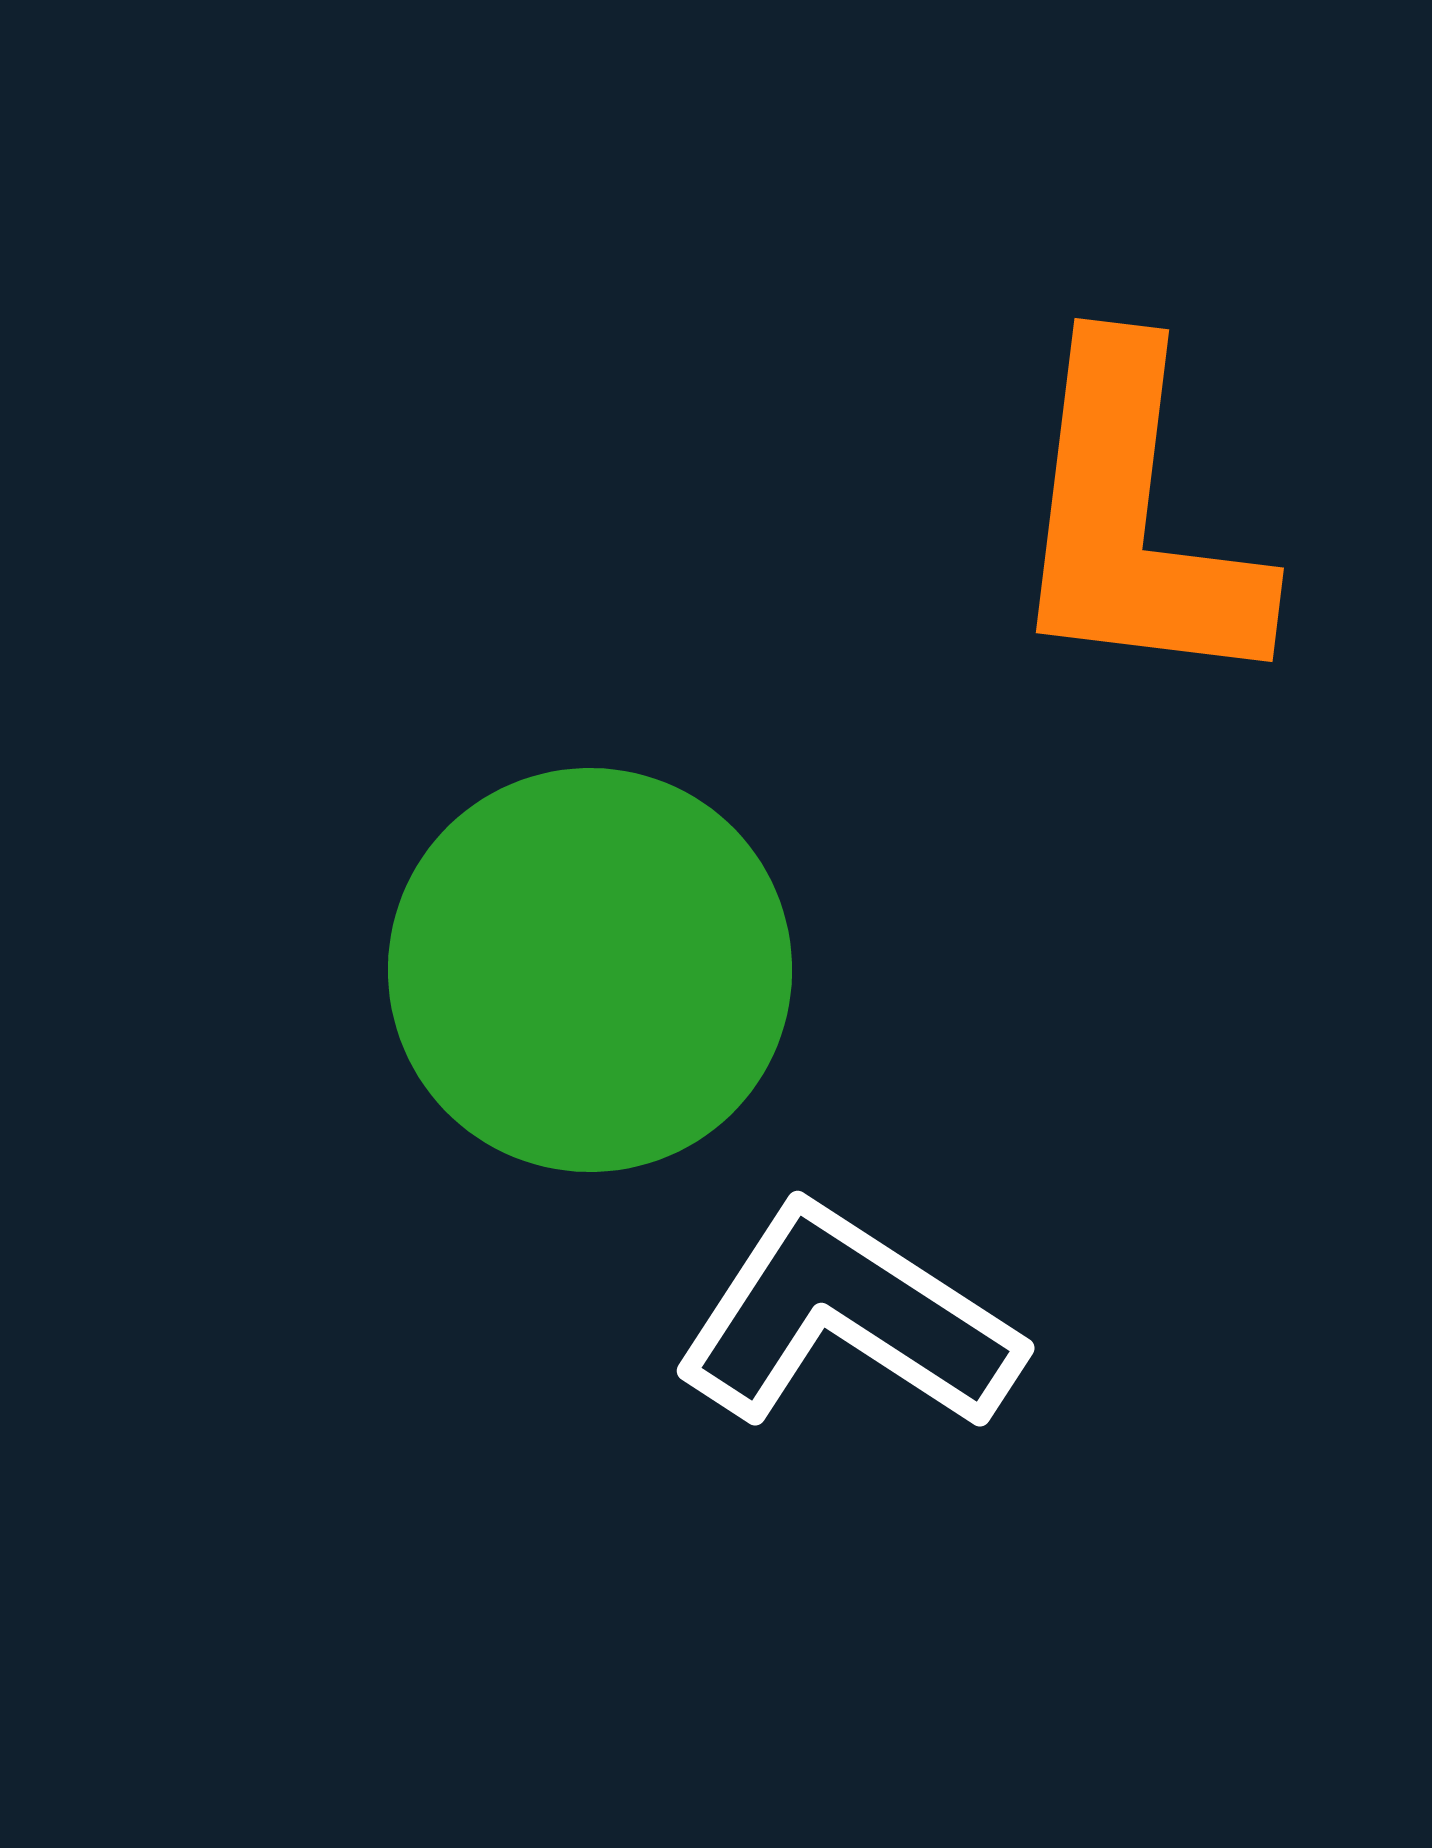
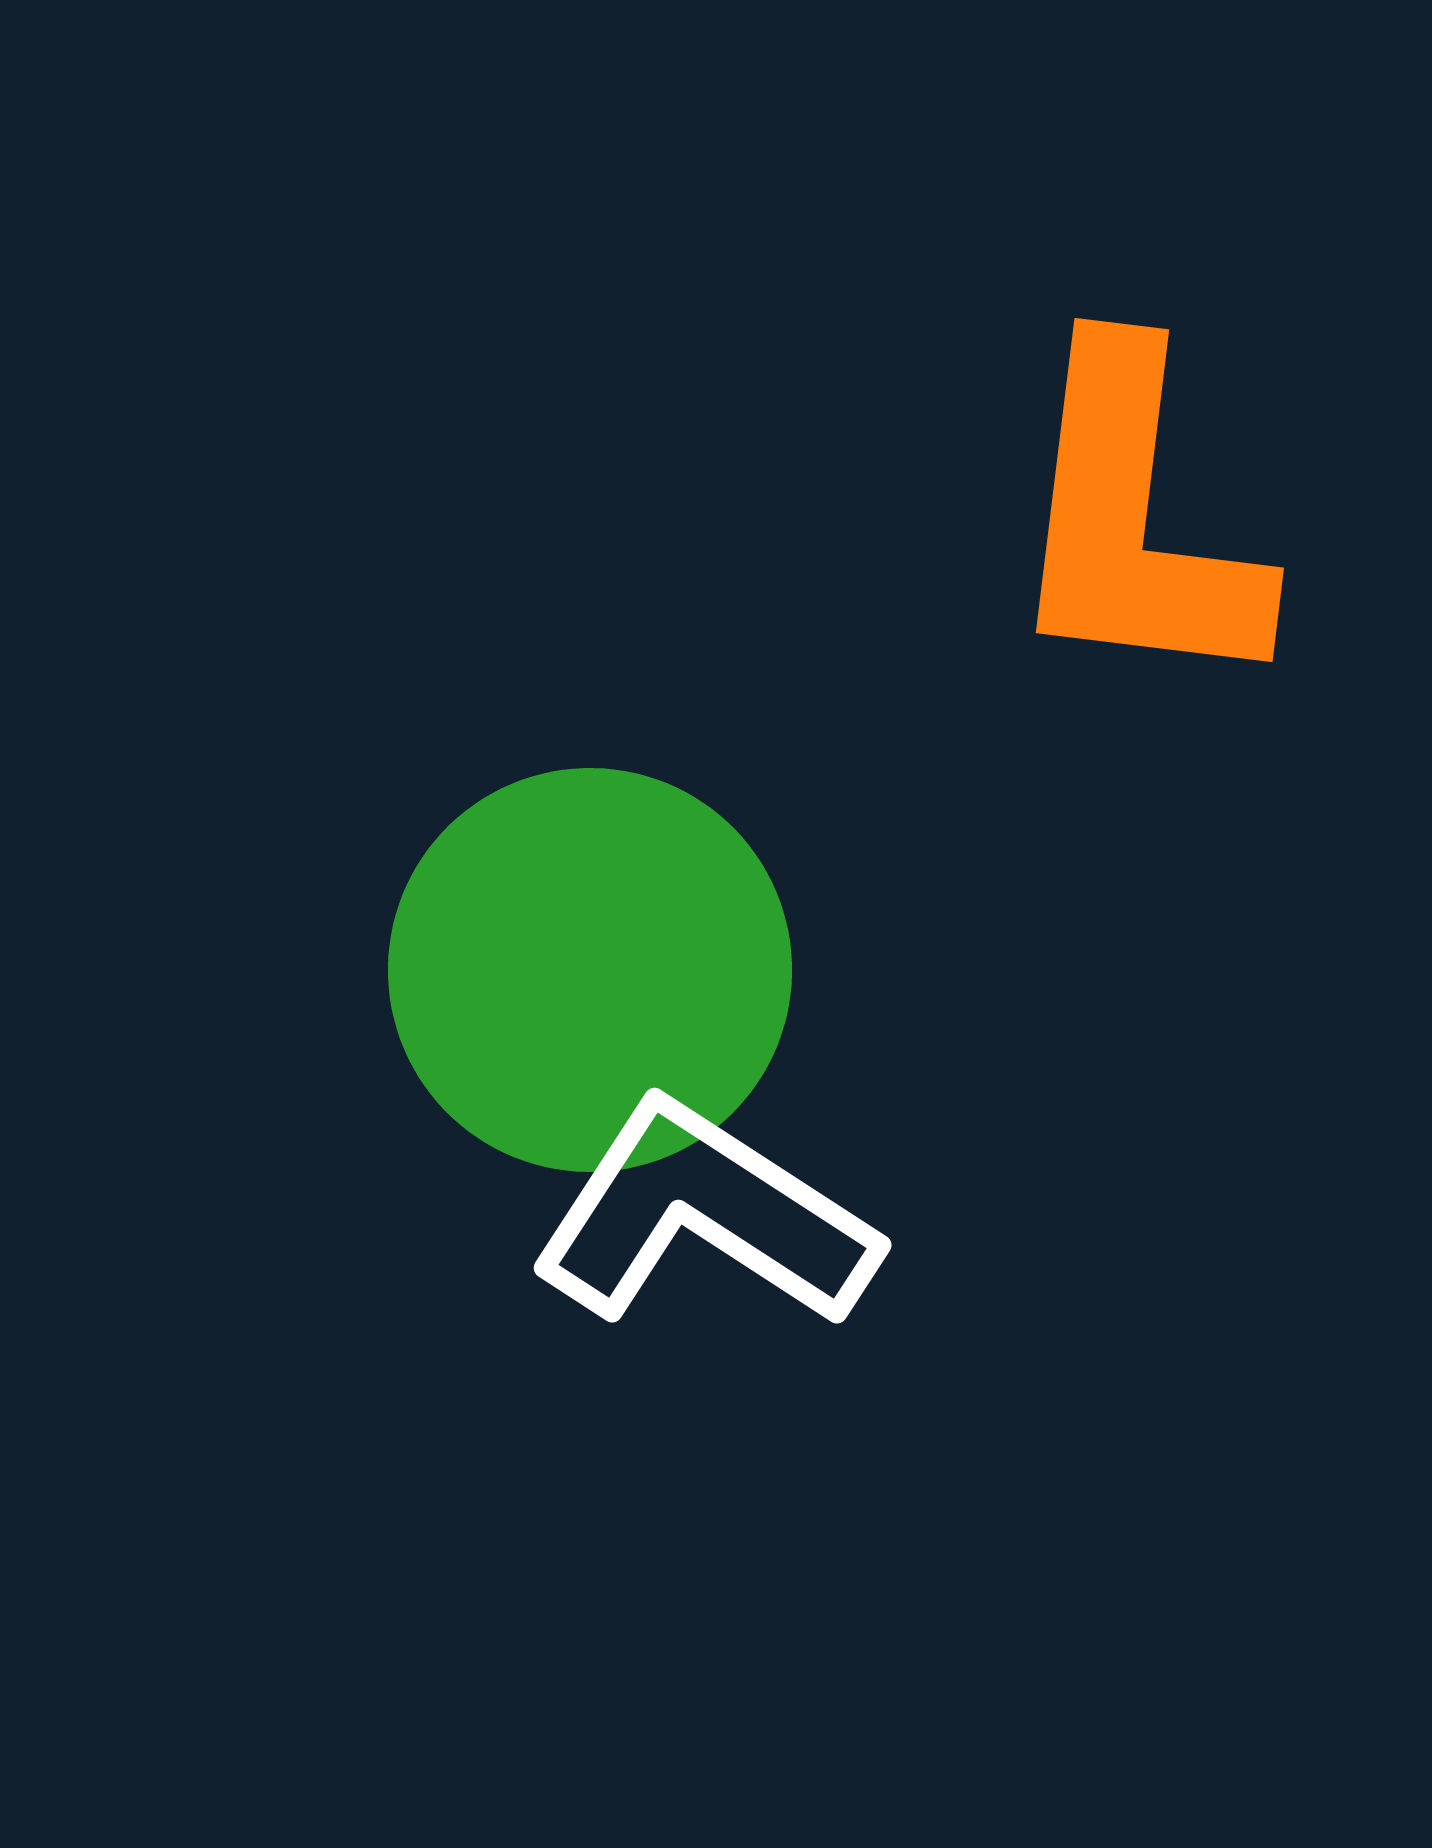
white L-shape: moved 143 px left, 103 px up
